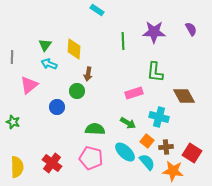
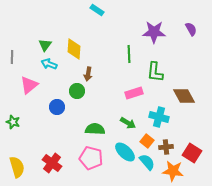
green line: moved 6 px right, 13 px down
yellow semicircle: rotated 15 degrees counterclockwise
